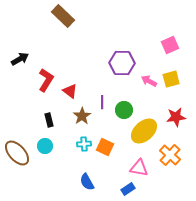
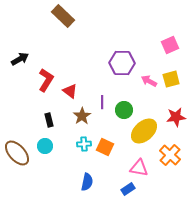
blue semicircle: rotated 138 degrees counterclockwise
